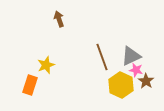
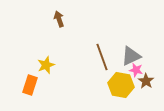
yellow hexagon: rotated 15 degrees counterclockwise
